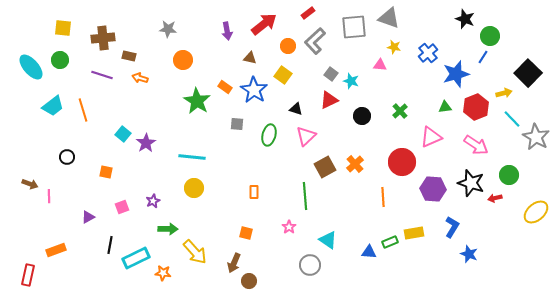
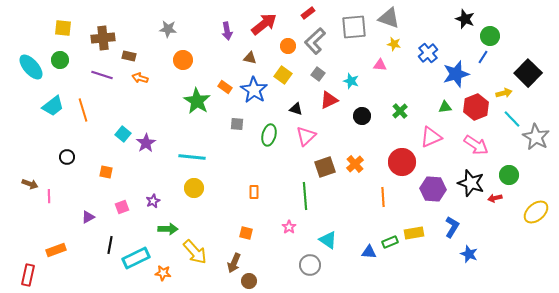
yellow star at (394, 47): moved 3 px up
gray square at (331, 74): moved 13 px left
brown square at (325, 167): rotated 10 degrees clockwise
